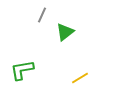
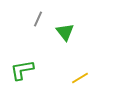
gray line: moved 4 px left, 4 px down
green triangle: rotated 30 degrees counterclockwise
